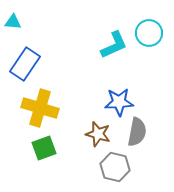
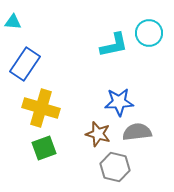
cyan L-shape: rotated 12 degrees clockwise
yellow cross: moved 1 px right
gray semicircle: rotated 108 degrees counterclockwise
